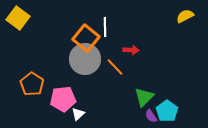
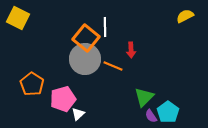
yellow square: rotated 10 degrees counterclockwise
red arrow: rotated 84 degrees clockwise
orange line: moved 2 px left, 1 px up; rotated 24 degrees counterclockwise
pink pentagon: rotated 10 degrees counterclockwise
cyan pentagon: moved 1 px right, 1 px down
